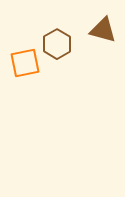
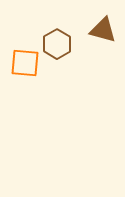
orange square: rotated 16 degrees clockwise
